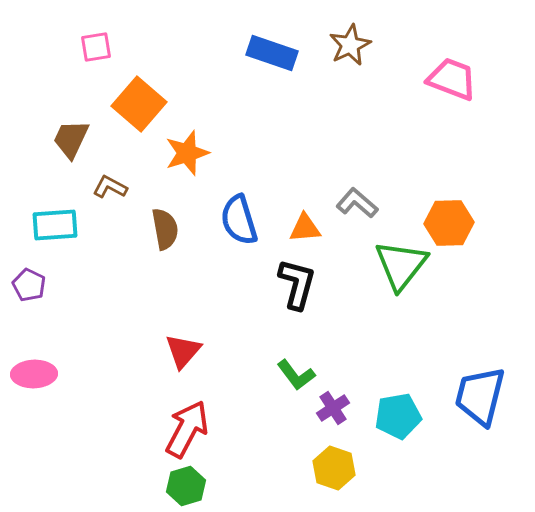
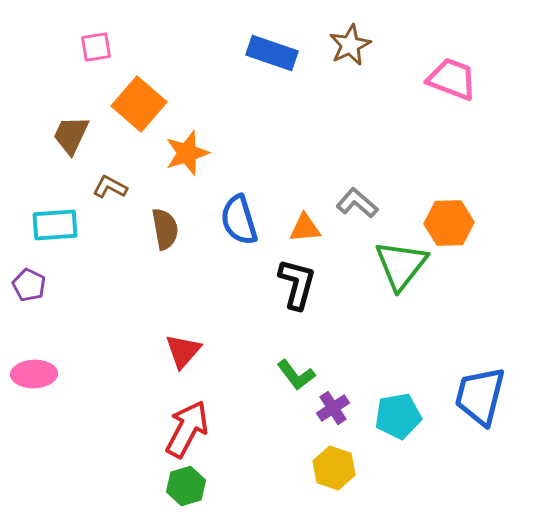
brown trapezoid: moved 4 px up
